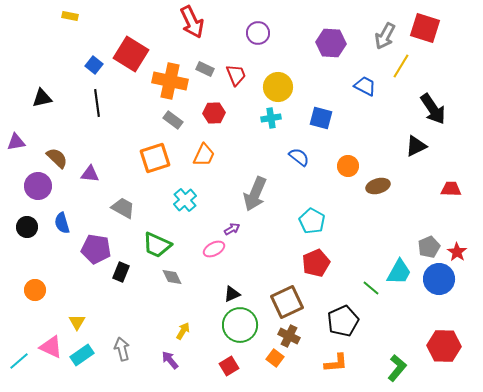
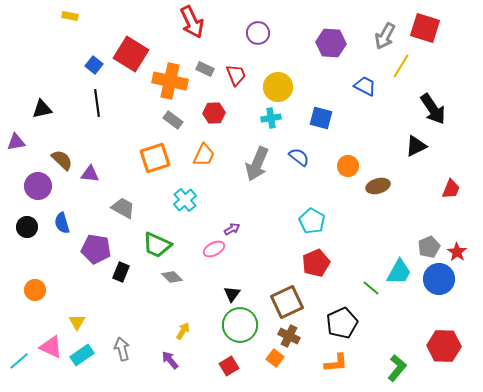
black triangle at (42, 98): moved 11 px down
brown semicircle at (57, 158): moved 5 px right, 2 px down
red trapezoid at (451, 189): rotated 110 degrees clockwise
gray arrow at (255, 194): moved 2 px right, 30 px up
gray diamond at (172, 277): rotated 20 degrees counterclockwise
black triangle at (232, 294): rotated 30 degrees counterclockwise
black pentagon at (343, 321): moved 1 px left, 2 px down
